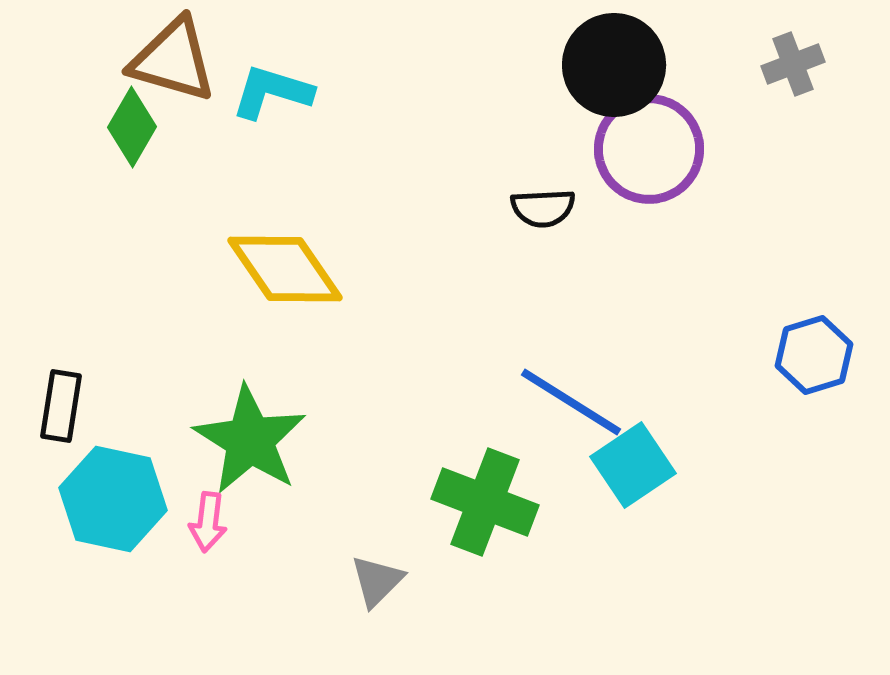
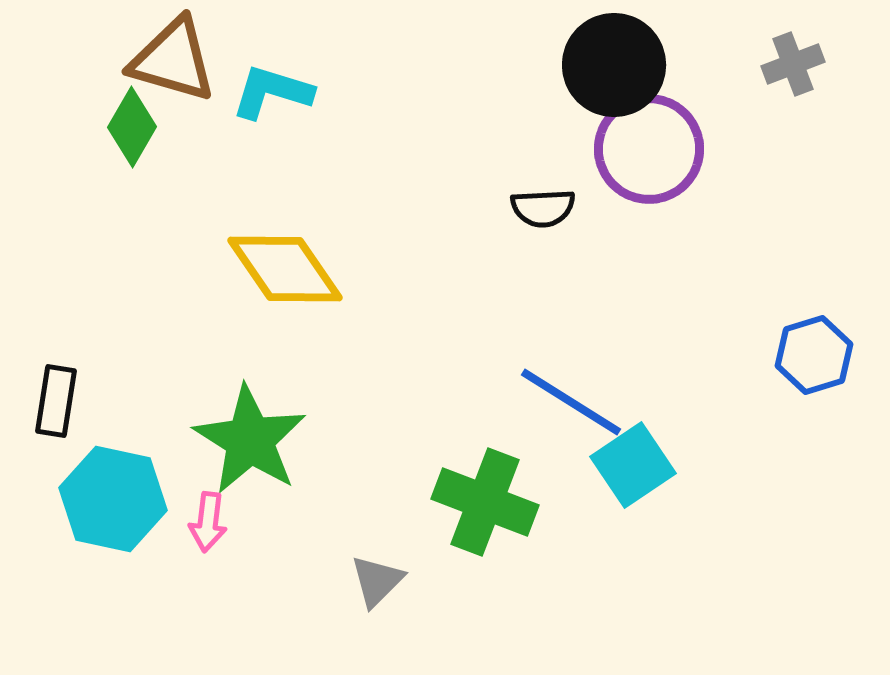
black rectangle: moved 5 px left, 5 px up
